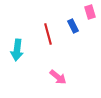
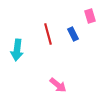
pink rectangle: moved 4 px down
blue rectangle: moved 8 px down
pink arrow: moved 8 px down
